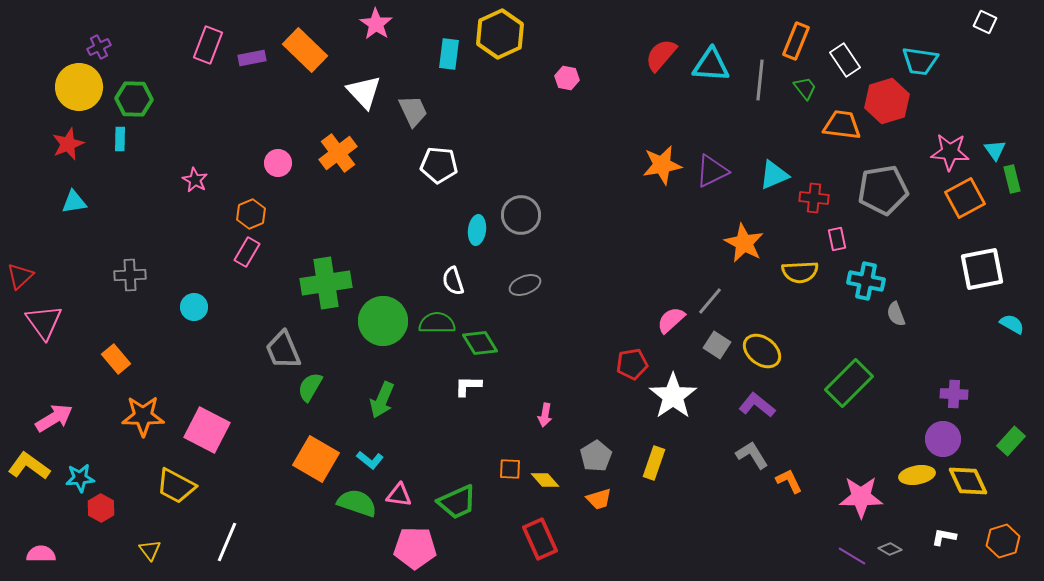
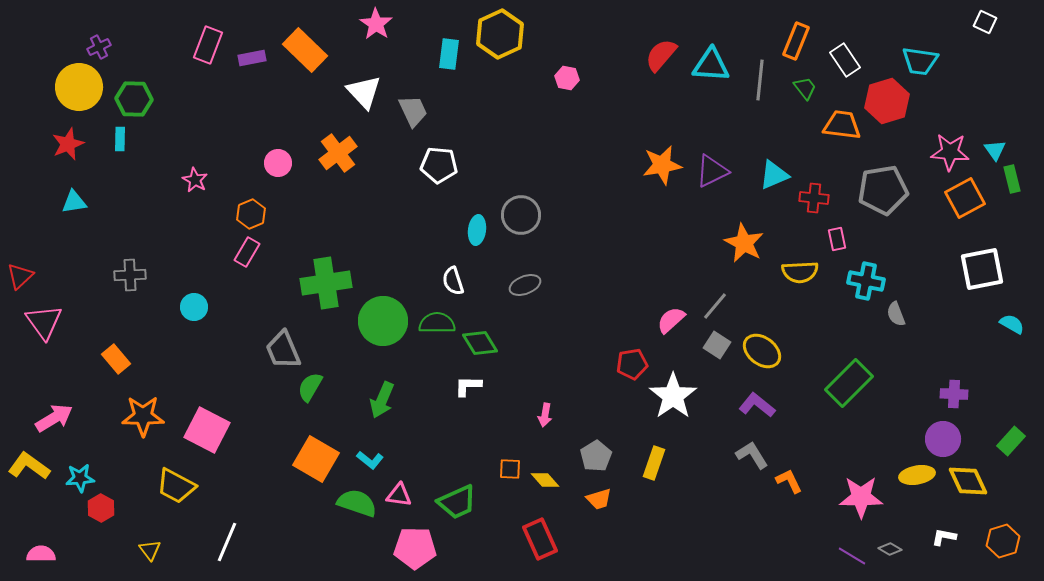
gray line at (710, 301): moved 5 px right, 5 px down
